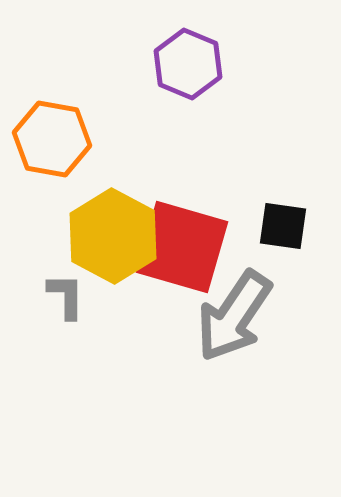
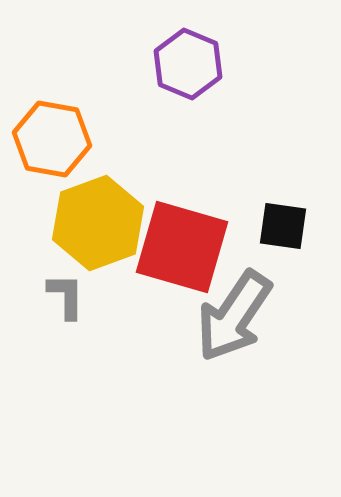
yellow hexagon: moved 15 px left, 13 px up; rotated 12 degrees clockwise
